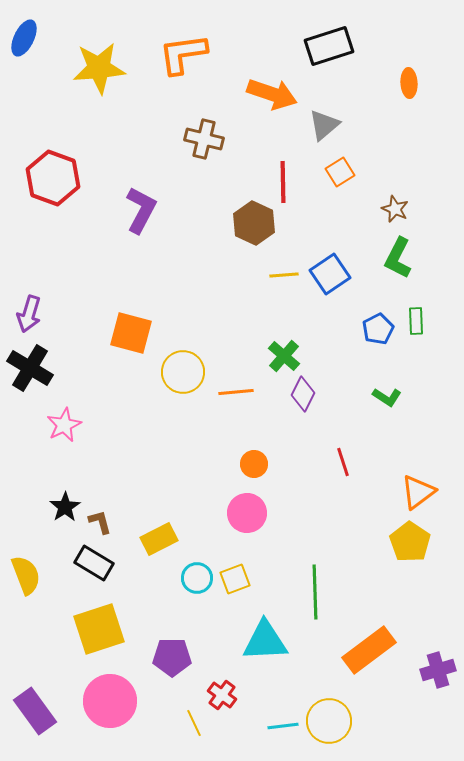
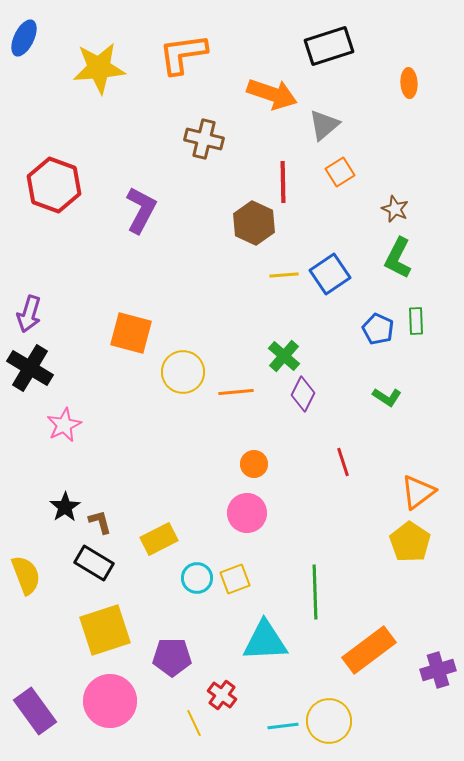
red hexagon at (53, 178): moved 1 px right, 7 px down
blue pentagon at (378, 329): rotated 20 degrees counterclockwise
yellow square at (99, 629): moved 6 px right, 1 px down
